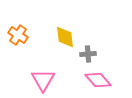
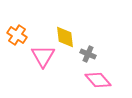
orange cross: moved 1 px left
gray cross: rotated 28 degrees clockwise
pink triangle: moved 24 px up
